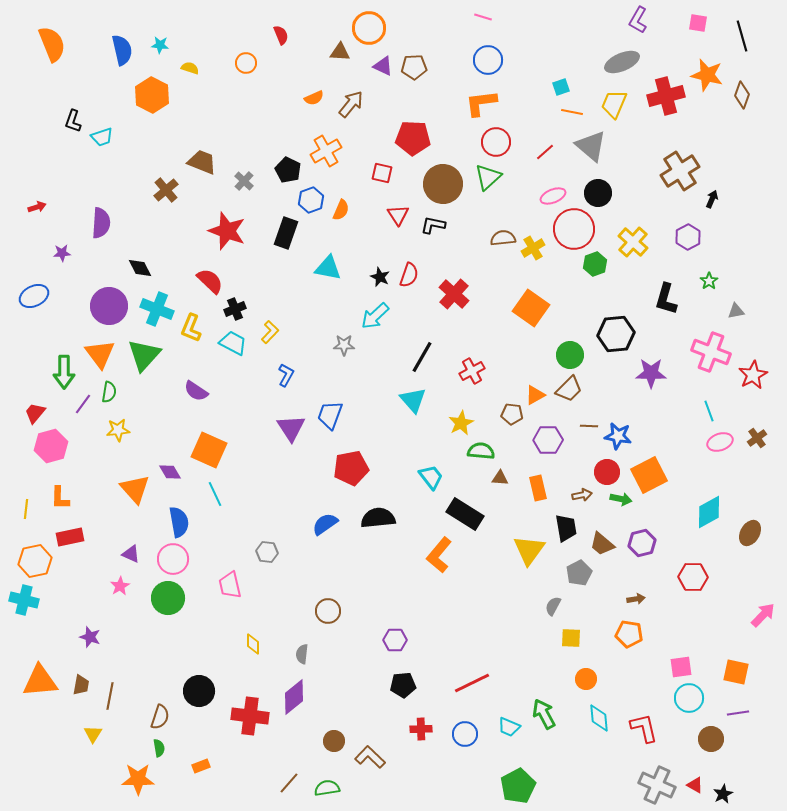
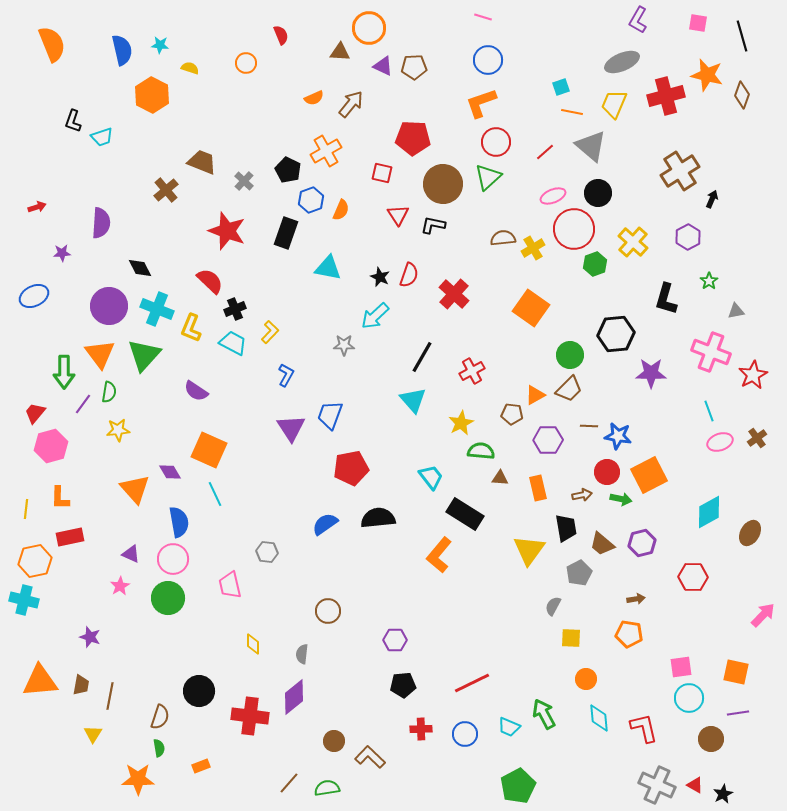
orange L-shape at (481, 103): rotated 12 degrees counterclockwise
